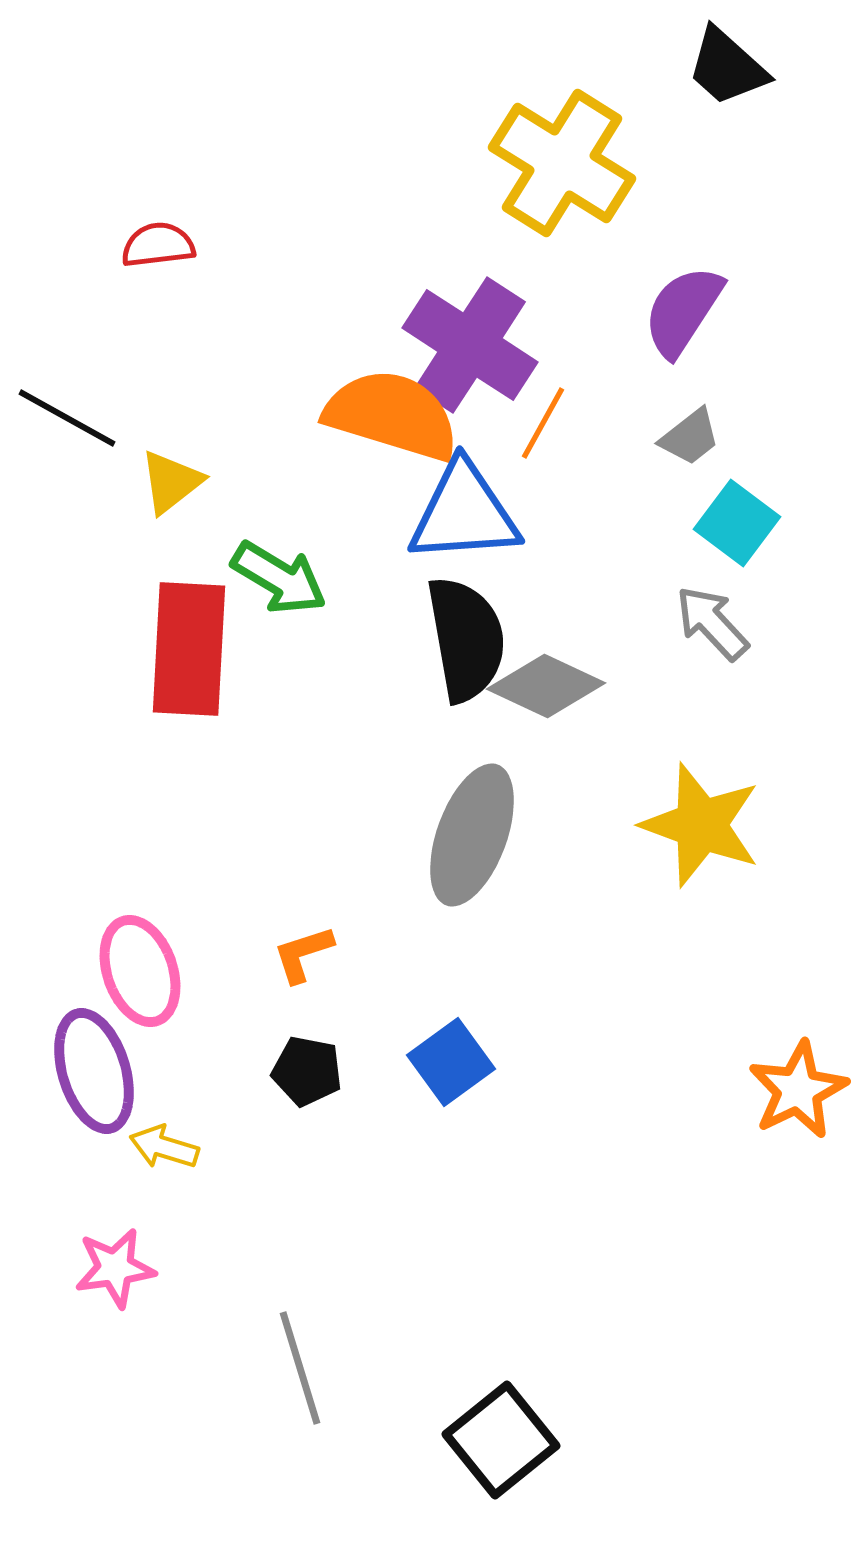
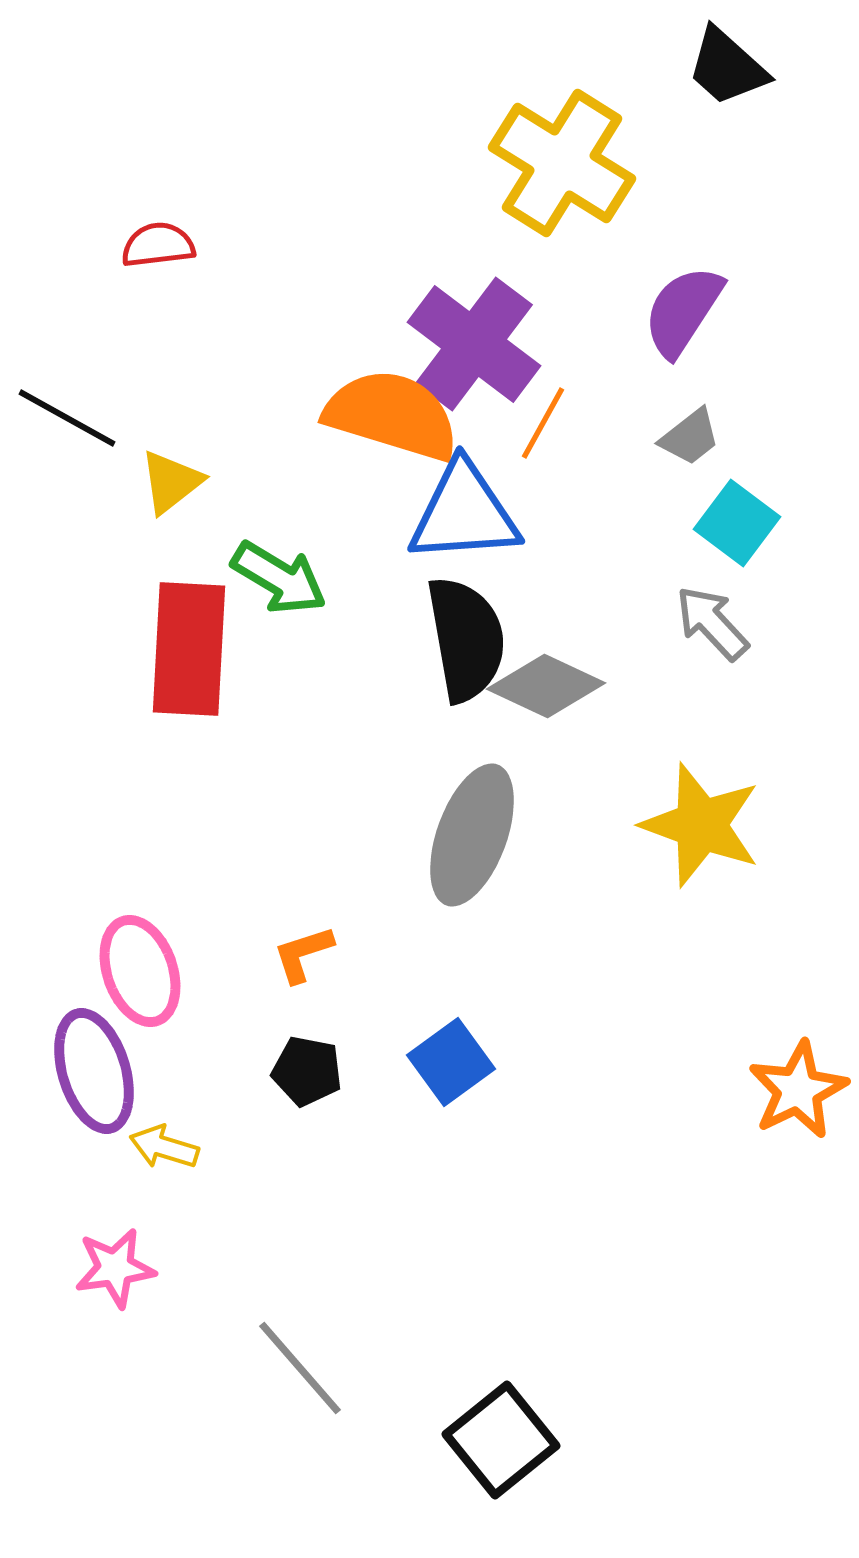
purple cross: moved 4 px right, 1 px up; rotated 4 degrees clockwise
gray line: rotated 24 degrees counterclockwise
